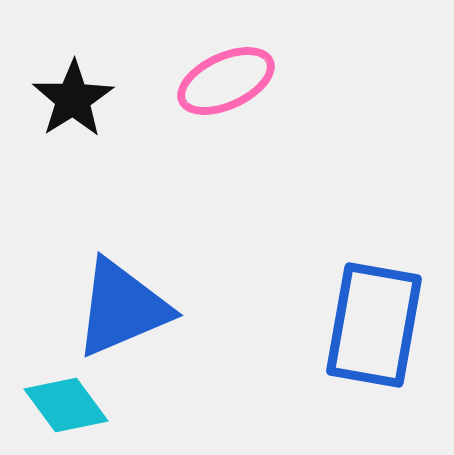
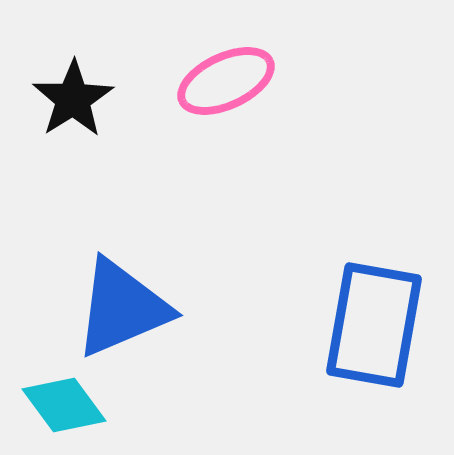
cyan diamond: moved 2 px left
